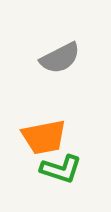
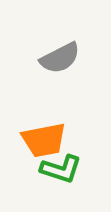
orange trapezoid: moved 3 px down
